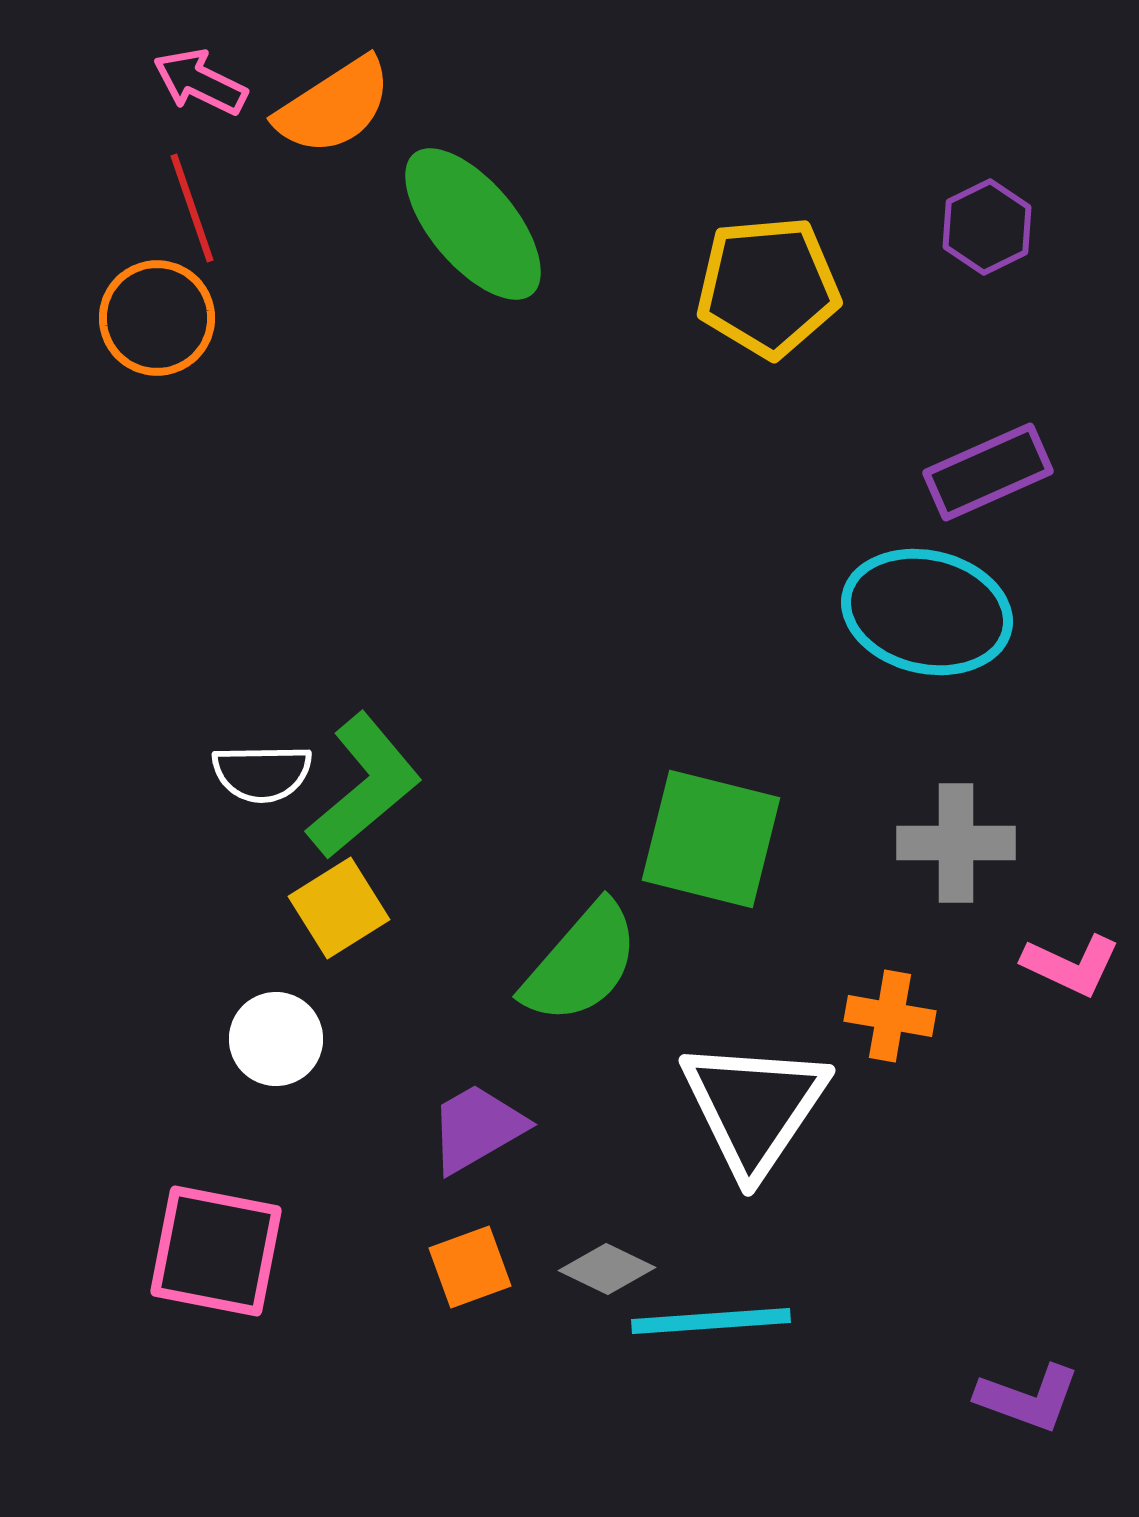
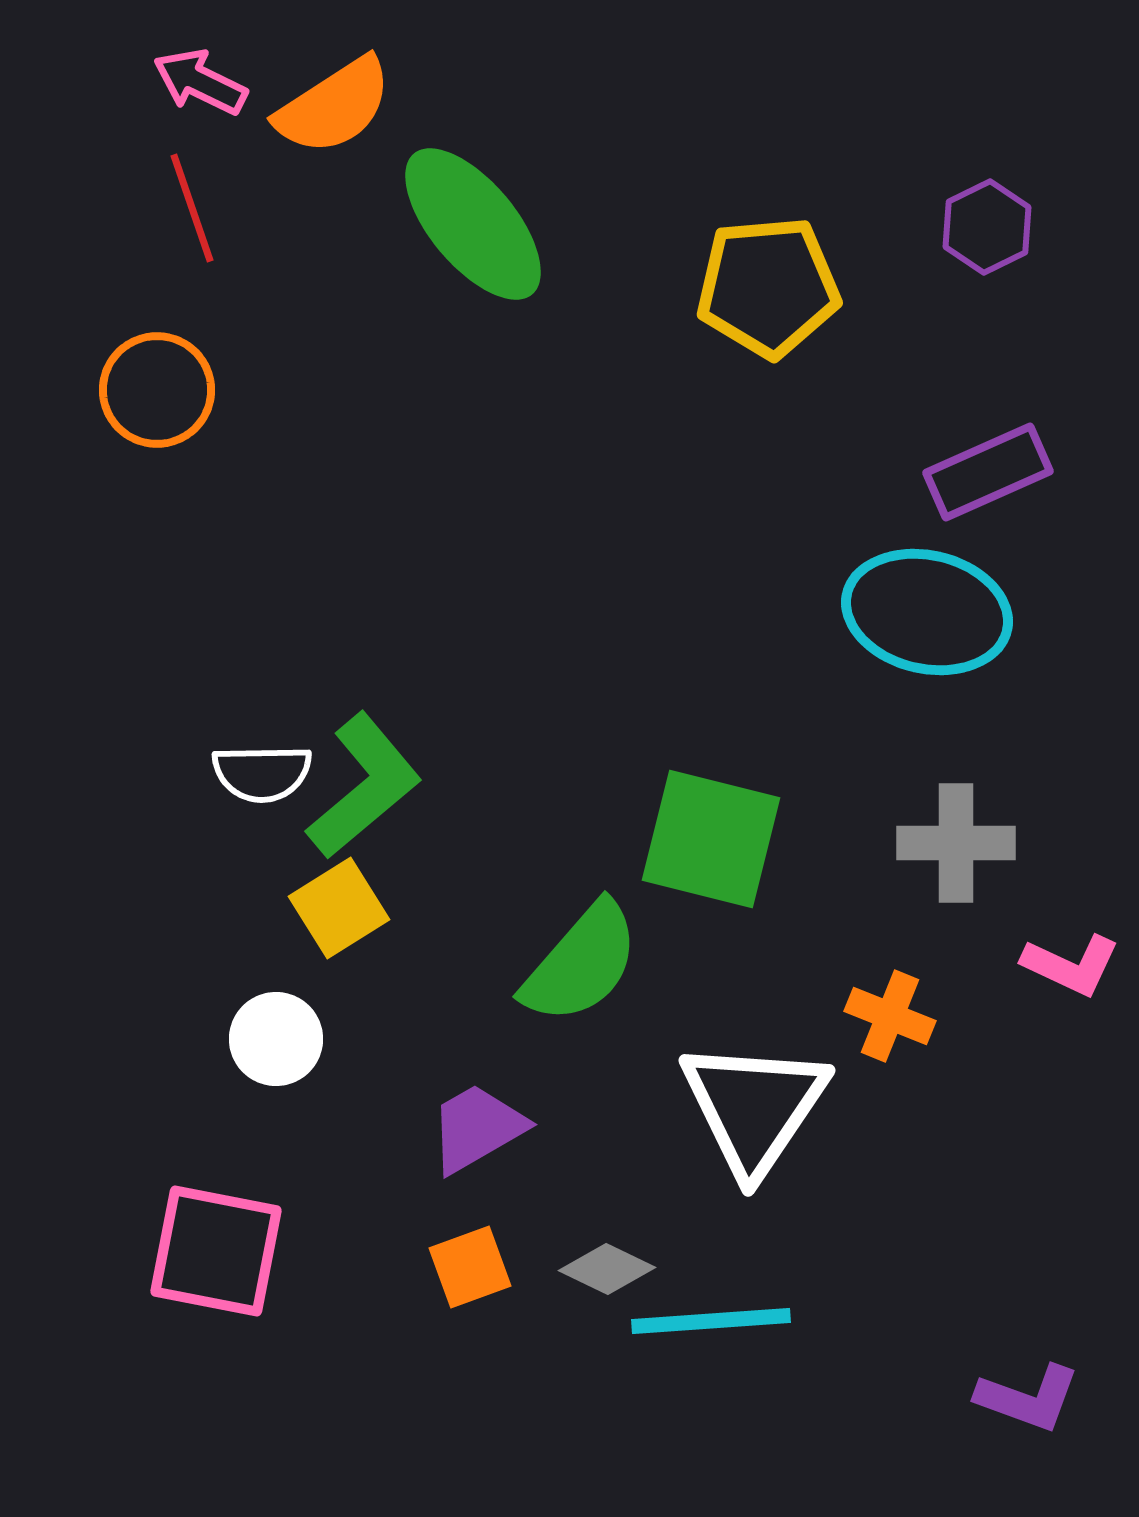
orange circle: moved 72 px down
orange cross: rotated 12 degrees clockwise
